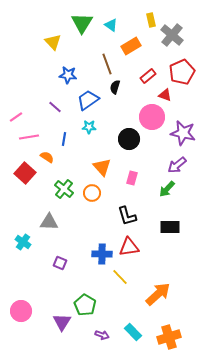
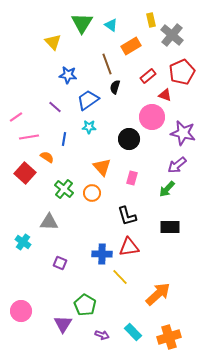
purple triangle at (62, 322): moved 1 px right, 2 px down
